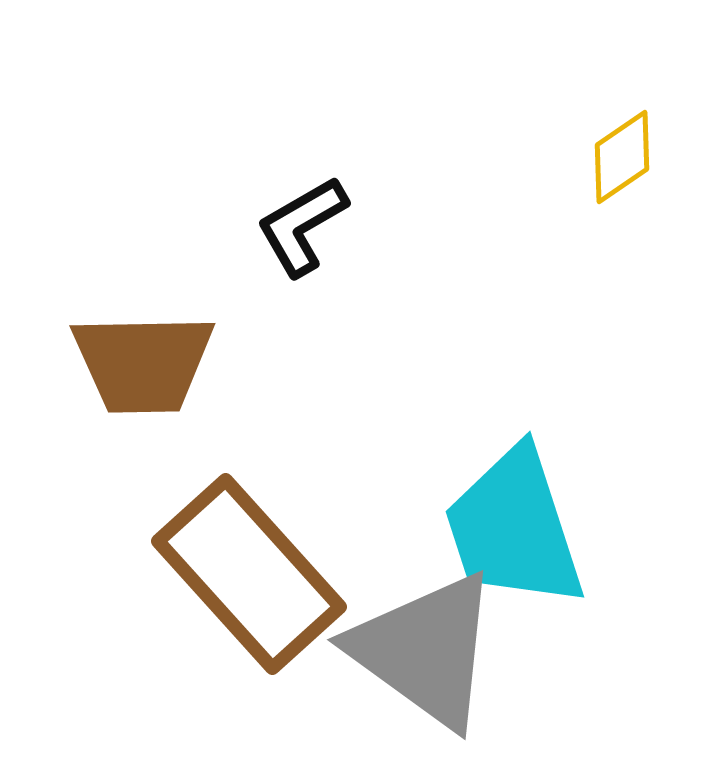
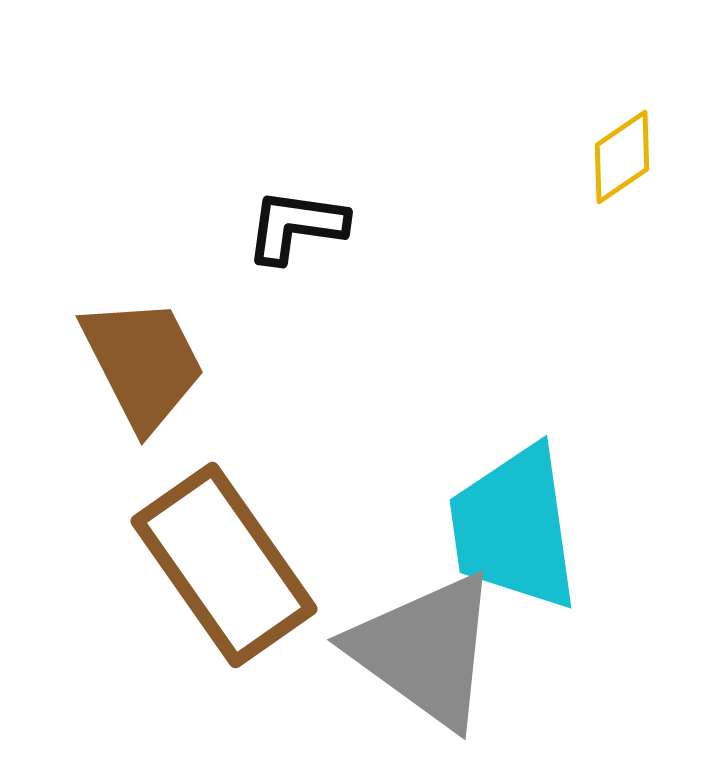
black L-shape: moved 6 px left; rotated 38 degrees clockwise
brown trapezoid: rotated 116 degrees counterclockwise
cyan trapezoid: rotated 10 degrees clockwise
brown rectangle: moved 25 px left, 9 px up; rotated 7 degrees clockwise
